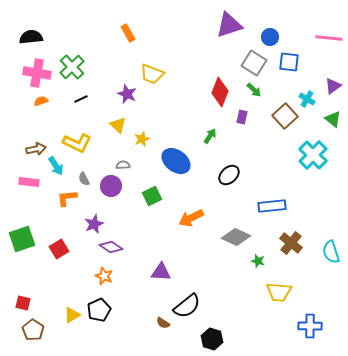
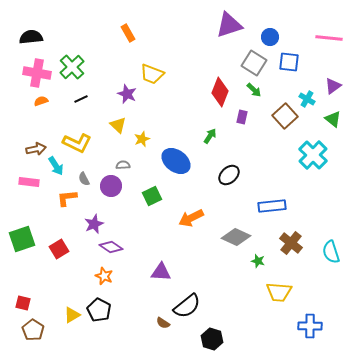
black pentagon at (99, 310): rotated 20 degrees counterclockwise
